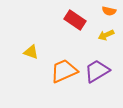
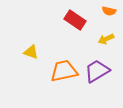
yellow arrow: moved 4 px down
orange trapezoid: rotated 12 degrees clockwise
